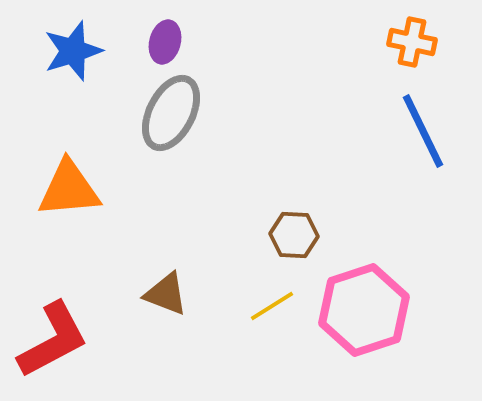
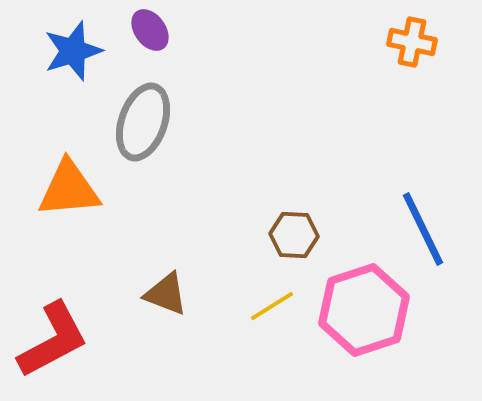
purple ellipse: moved 15 px left, 12 px up; rotated 51 degrees counterclockwise
gray ellipse: moved 28 px left, 9 px down; rotated 8 degrees counterclockwise
blue line: moved 98 px down
